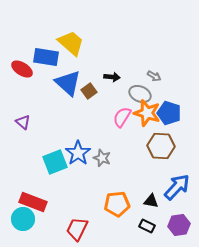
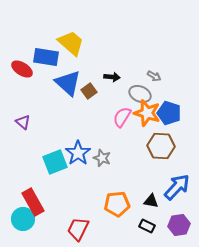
red rectangle: rotated 40 degrees clockwise
red trapezoid: moved 1 px right
